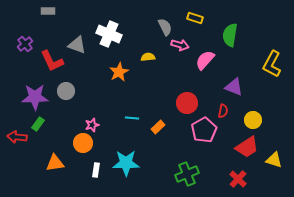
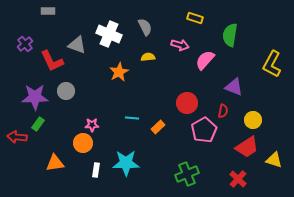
gray semicircle: moved 20 px left
pink star: rotated 16 degrees clockwise
